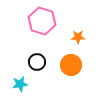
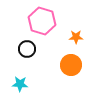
orange star: moved 2 px left
black circle: moved 10 px left, 13 px up
cyan star: rotated 14 degrees clockwise
